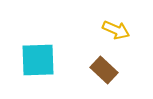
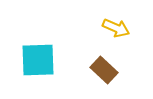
yellow arrow: moved 2 px up
